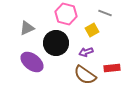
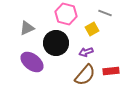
yellow square: moved 1 px up
red rectangle: moved 1 px left, 3 px down
brown semicircle: rotated 85 degrees counterclockwise
